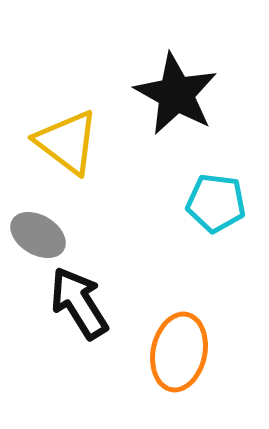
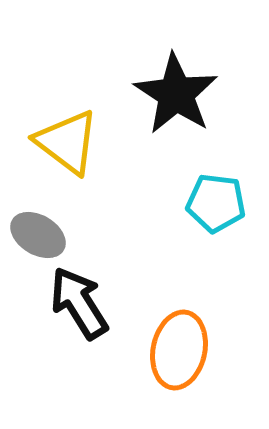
black star: rotated 4 degrees clockwise
orange ellipse: moved 2 px up
